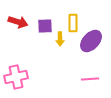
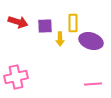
purple ellipse: rotated 65 degrees clockwise
pink line: moved 3 px right, 5 px down
